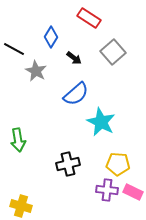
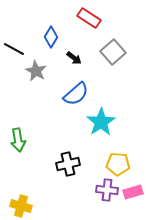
cyan star: rotated 12 degrees clockwise
pink rectangle: rotated 42 degrees counterclockwise
